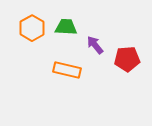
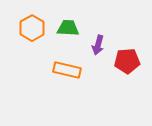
green trapezoid: moved 2 px right, 1 px down
purple arrow: moved 3 px right; rotated 126 degrees counterclockwise
red pentagon: moved 2 px down
